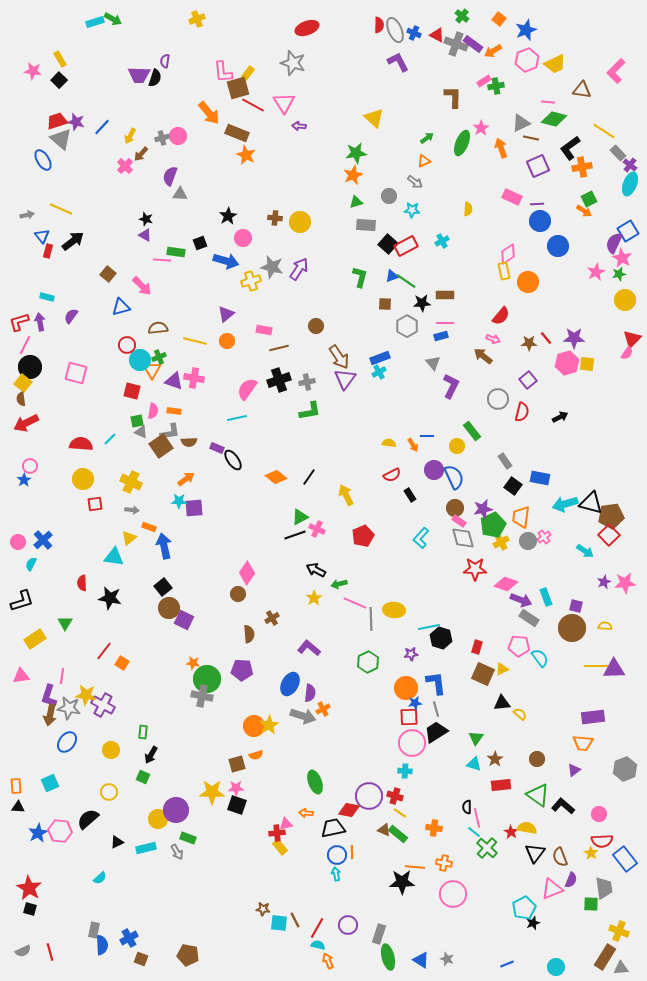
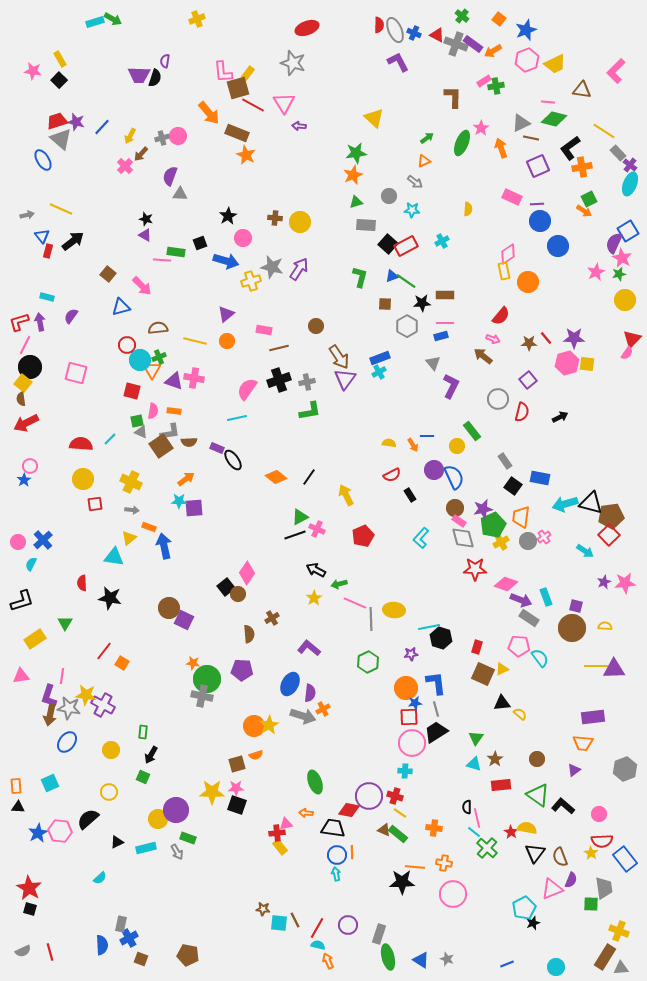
black square at (163, 587): moved 63 px right
black trapezoid at (333, 828): rotated 20 degrees clockwise
gray rectangle at (94, 930): moved 27 px right, 6 px up
